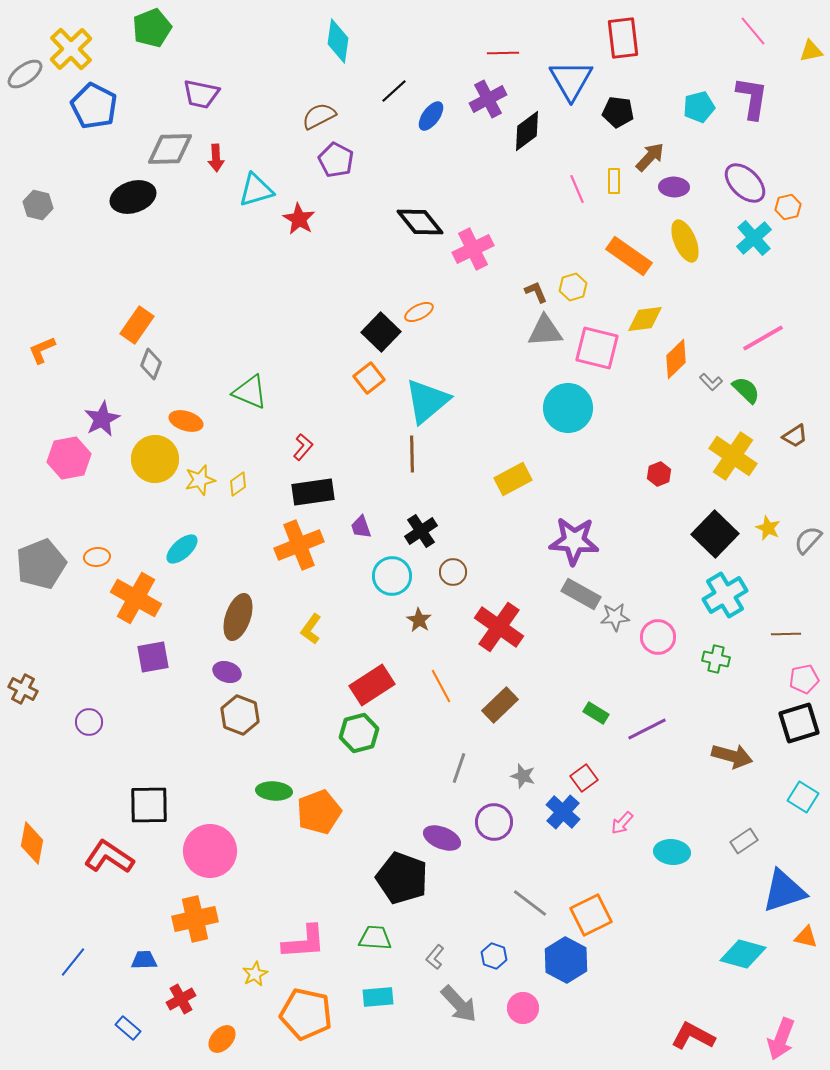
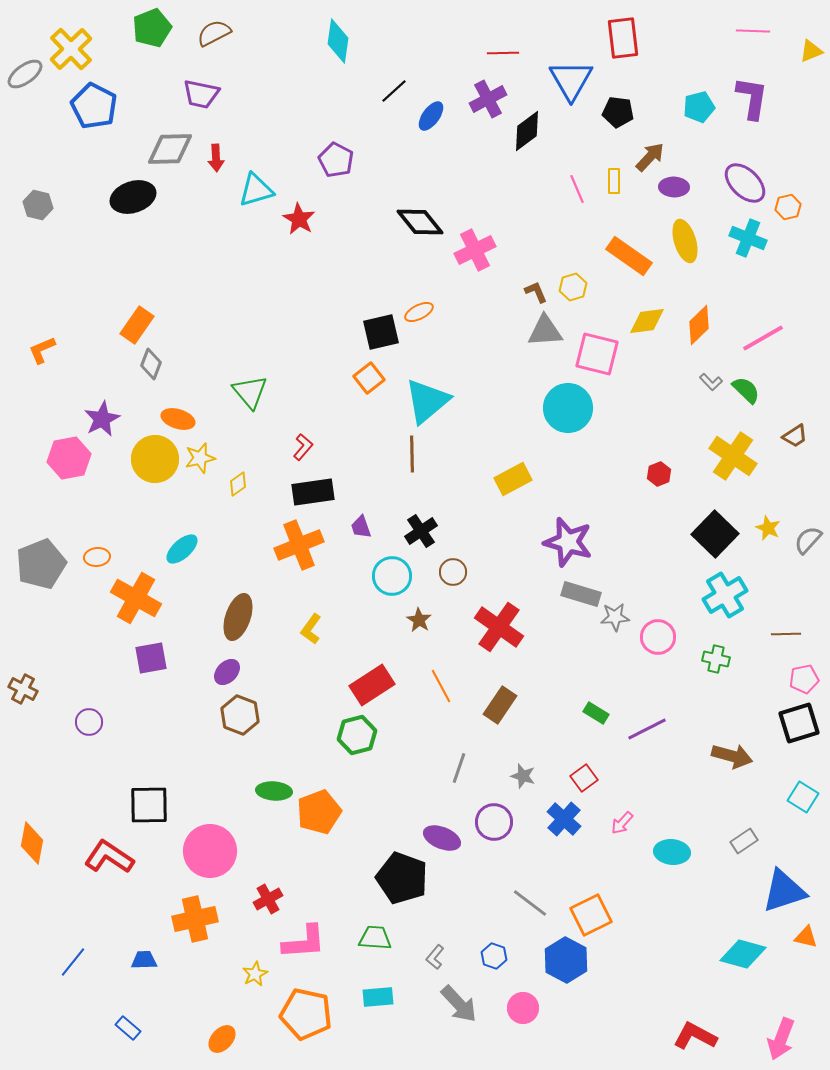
pink line at (753, 31): rotated 48 degrees counterclockwise
yellow triangle at (811, 51): rotated 10 degrees counterclockwise
brown semicircle at (319, 116): moved 105 px left, 83 px up
cyan cross at (754, 238): moved 6 px left; rotated 27 degrees counterclockwise
yellow ellipse at (685, 241): rotated 6 degrees clockwise
pink cross at (473, 249): moved 2 px right, 1 px down
yellow diamond at (645, 319): moved 2 px right, 2 px down
black square at (381, 332): rotated 33 degrees clockwise
pink square at (597, 348): moved 6 px down
orange diamond at (676, 359): moved 23 px right, 34 px up
green triangle at (250, 392): rotated 27 degrees clockwise
orange ellipse at (186, 421): moved 8 px left, 2 px up
yellow star at (200, 480): moved 22 px up
purple star at (574, 541): moved 6 px left, 1 px down; rotated 12 degrees clockwise
gray rectangle at (581, 594): rotated 12 degrees counterclockwise
purple square at (153, 657): moved 2 px left, 1 px down
purple ellipse at (227, 672): rotated 64 degrees counterclockwise
brown rectangle at (500, 705): rotated 12 degrees counterclockwise
green hexagon at (359, 733): moved 2 px left, 2 px down
blue cross at (563, 812): moved 1 px right, 7 px down
red cross at (181, 999): moved 87 px right, 100 px up
red L-shape at (693, 1036): moved 2 px right
